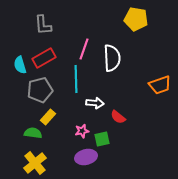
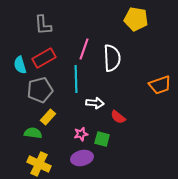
pink star: moved 1 px left, 3 px down
green square: rotated 28 degrees clockwise
purple ellipse: moved 4 px left, 1 px down
yellow cross: moved 4 px right, 1 px down; rotated 25 degrees counterclockwise
